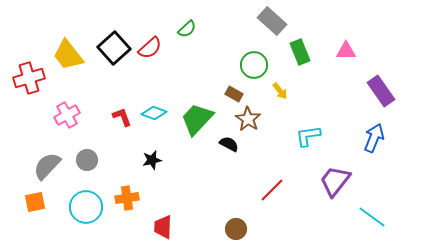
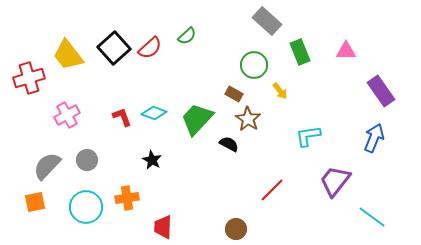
gray rectangle: moved 5 px left
green semicircle: moved 7 px down
black star: rotated 30 degrees counterclockwise
